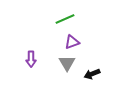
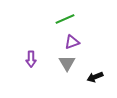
black arrow: moved 3 px right, 3 px down
